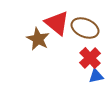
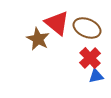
brown ellipse: moved 2 px right
